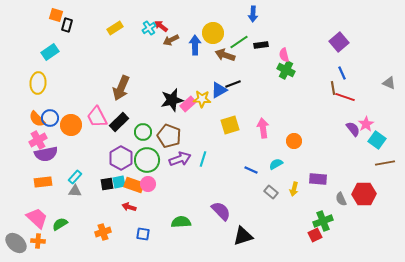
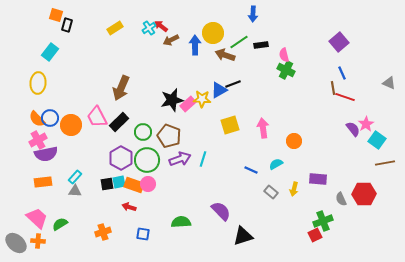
cyan rectangle at (50, 52): rotated 18 degrees counterclockwise
